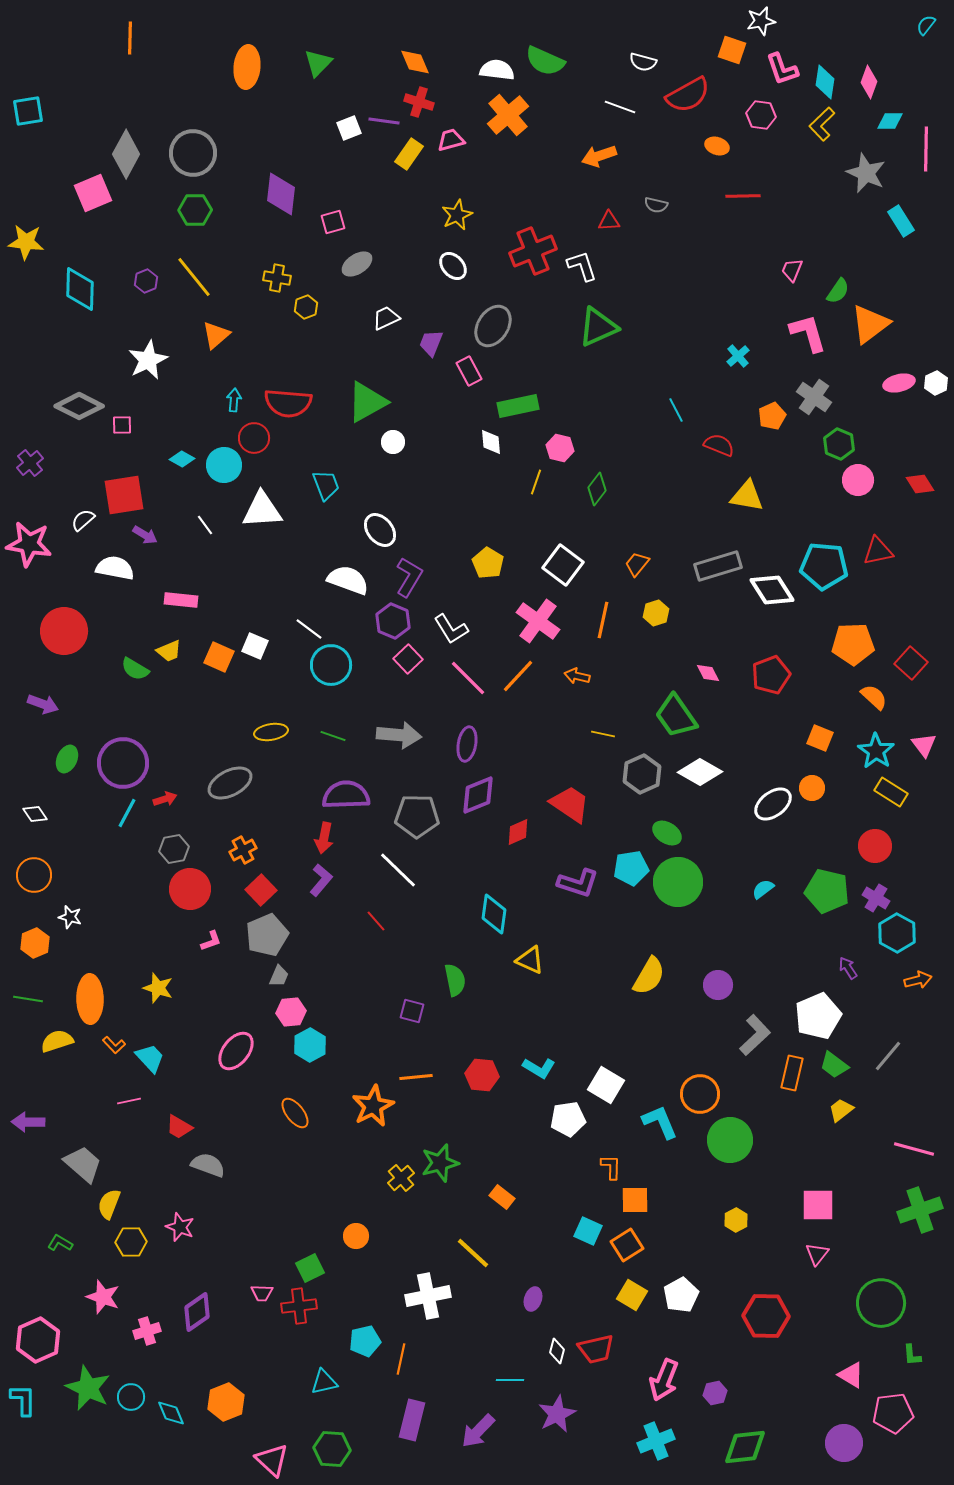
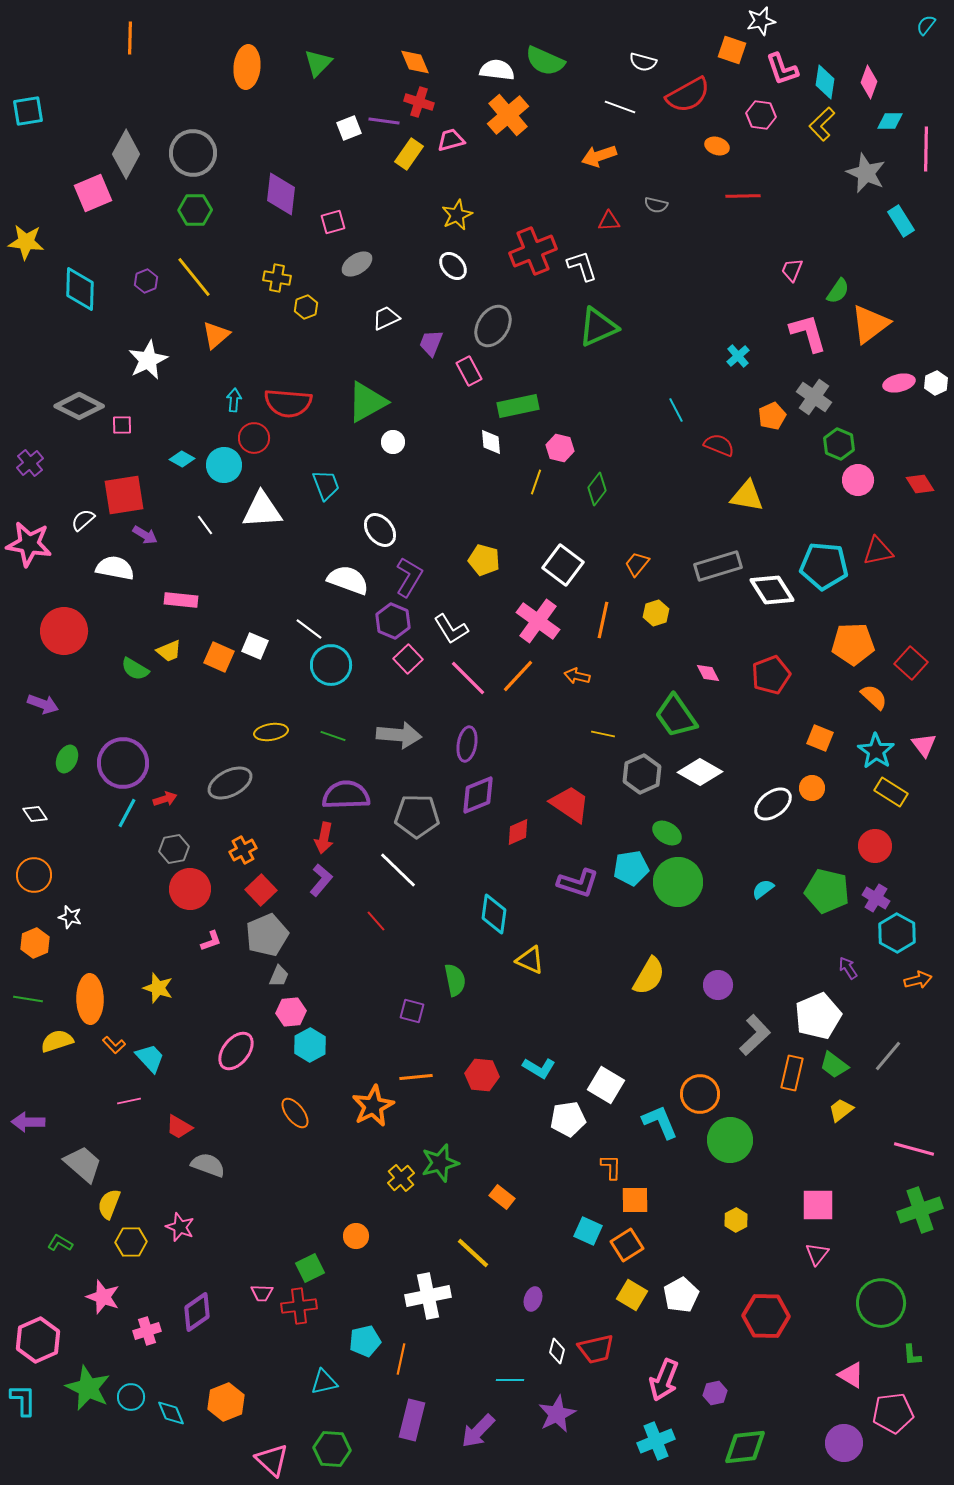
yellow pentagon at (488, 563): moved 4 px left, 3 px up; rotated 16 degrees counterclockwise
